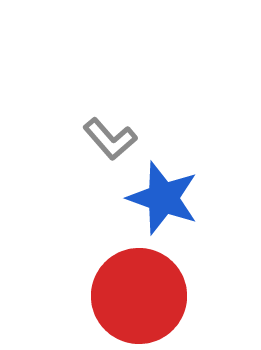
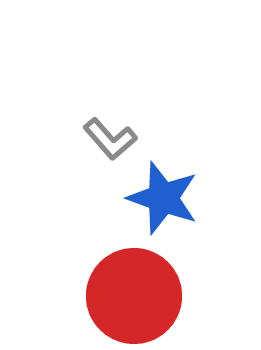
red circle: moved 5 px left
